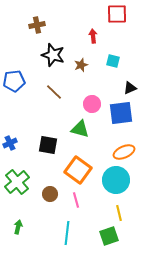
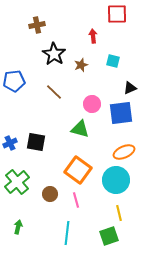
black star: moved 1 px right, 1 px up; rotated 15 degrees clockwise
black square: moved 12 px left, 3 px up
